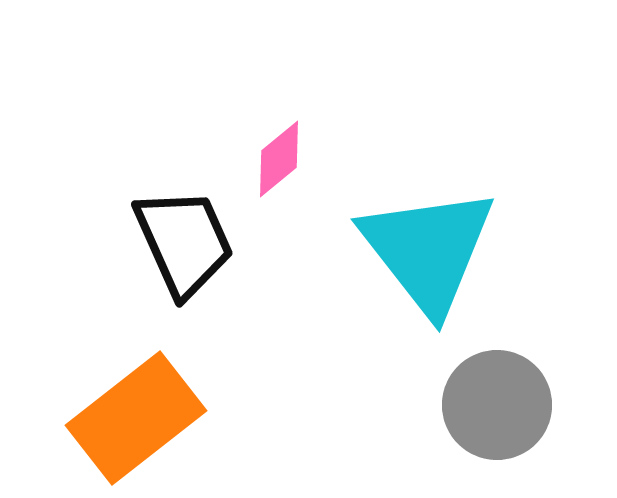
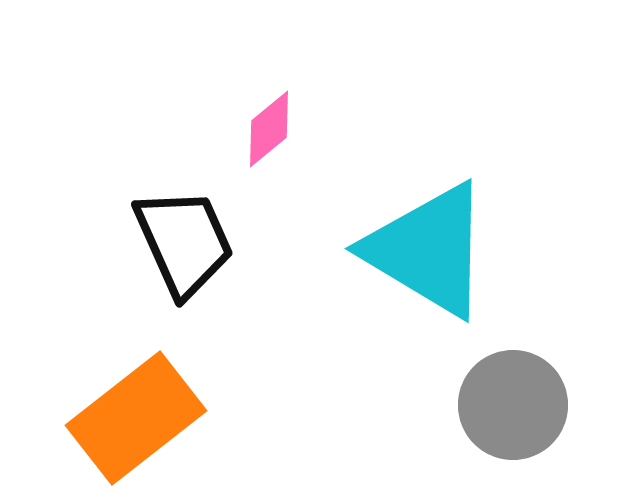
pink diamond: moved 10 px left, 30 px up
cyan triangle: rotated 21 degrees counterclockwise
gray circle: moved 16 px right
